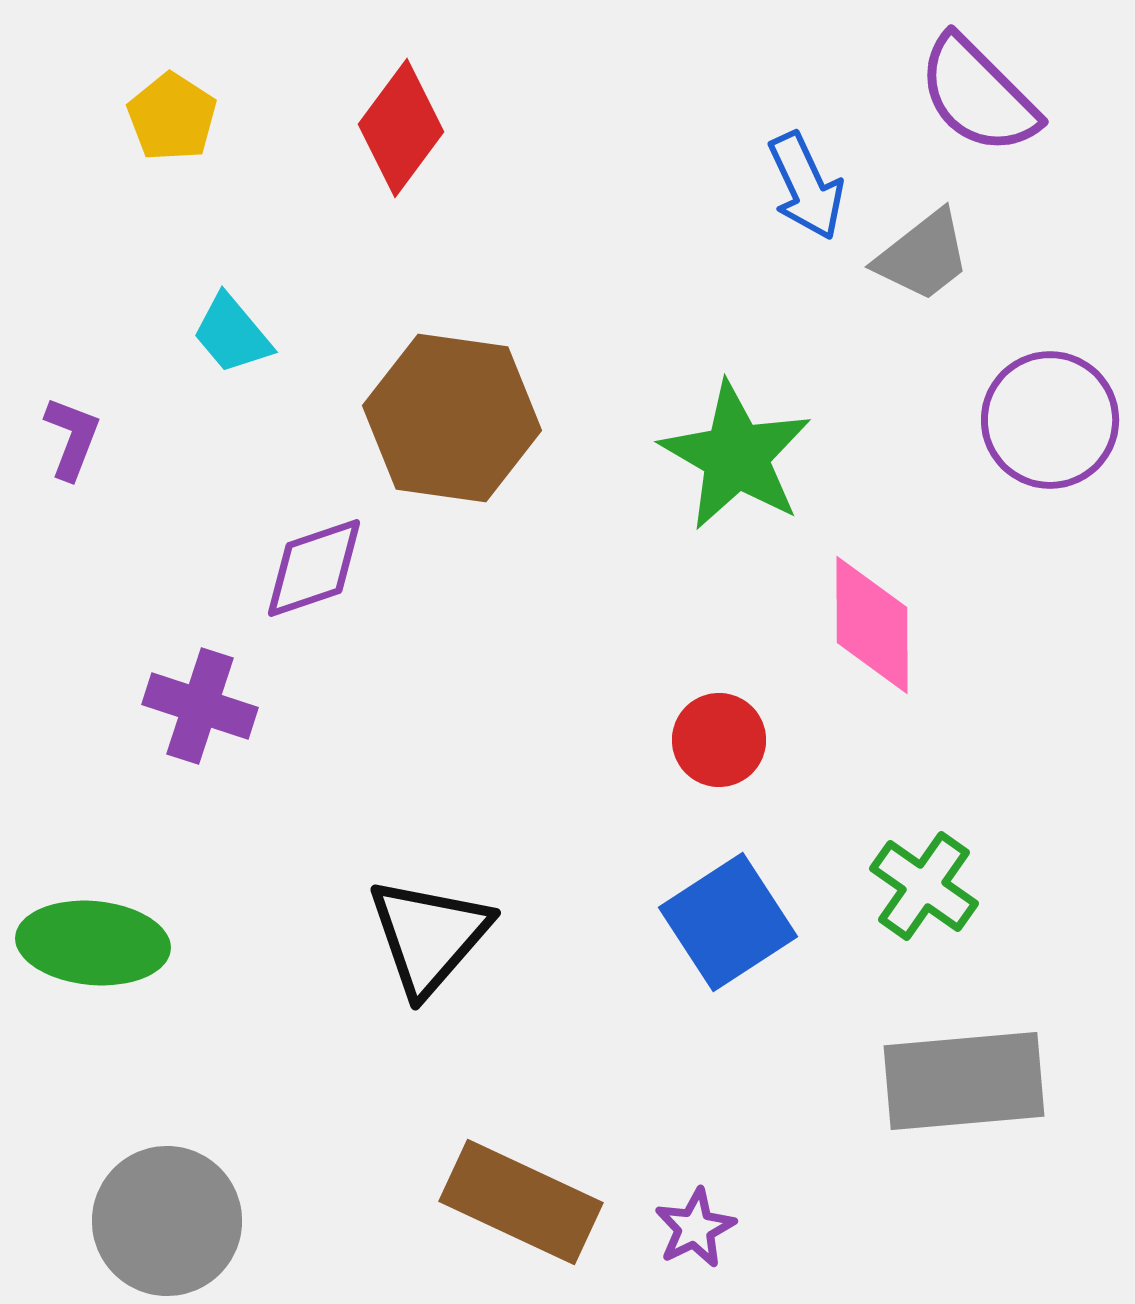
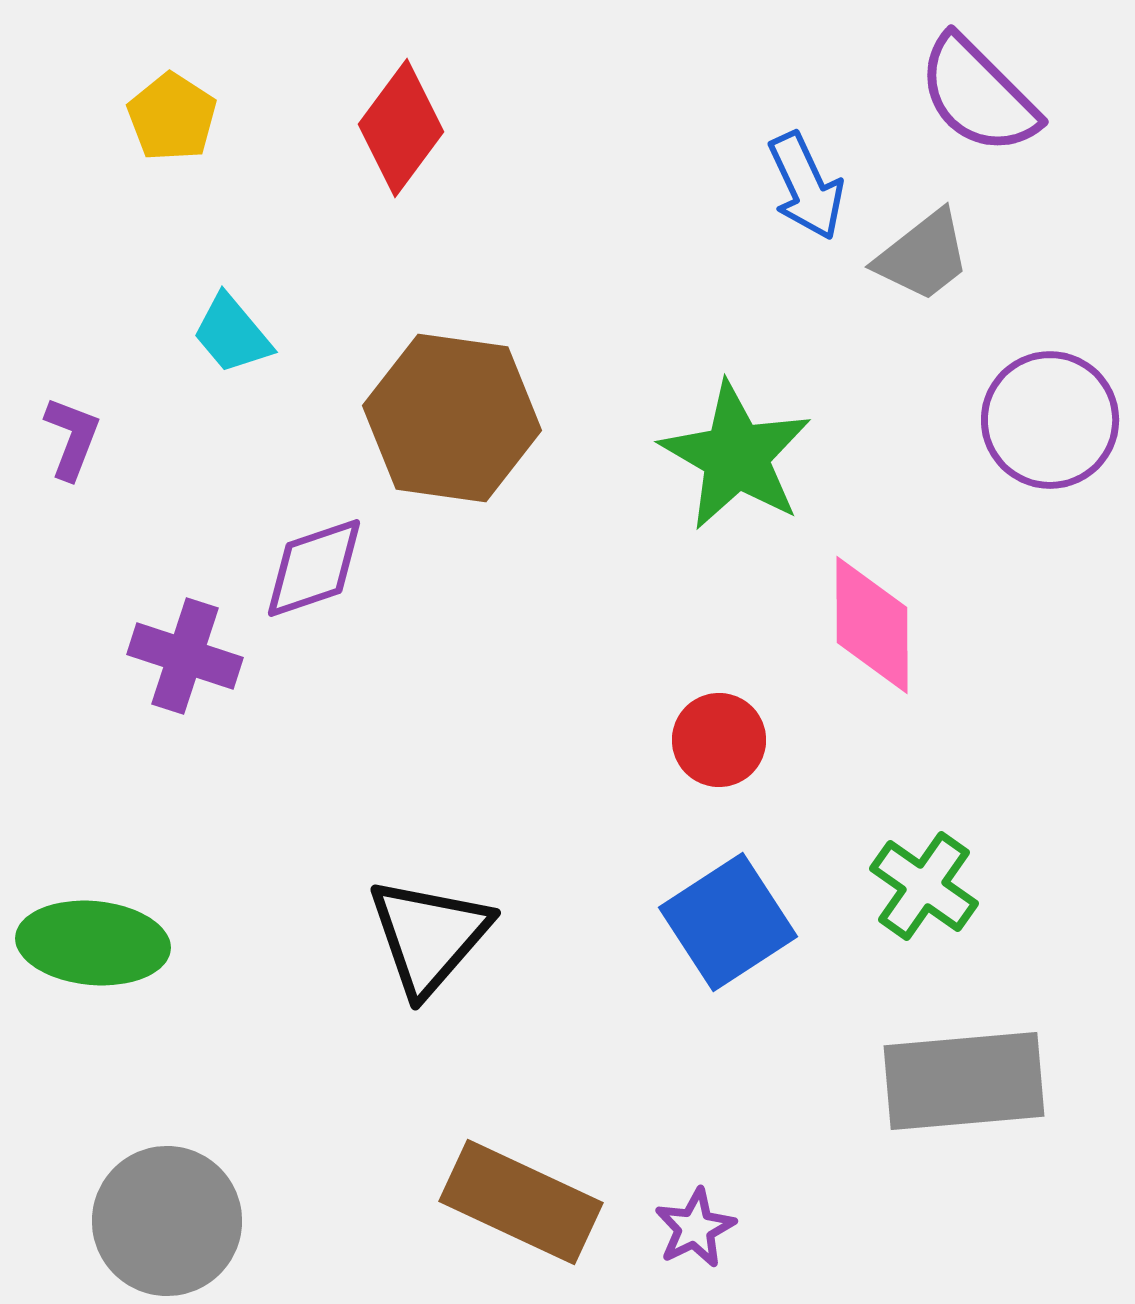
purple cross: moved 15 px left, 50 px up
